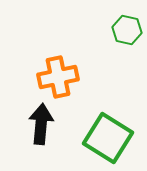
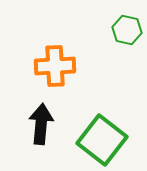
orange cross: moved 3 px left, 11 px up; rotated 9 degrees clockwise
green square: moved 6 px left, 2 px down; rotated 6 degrees clockwise
